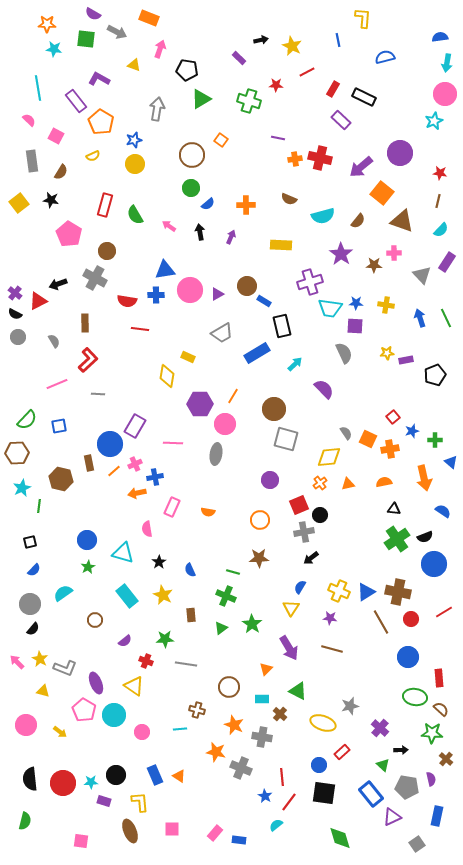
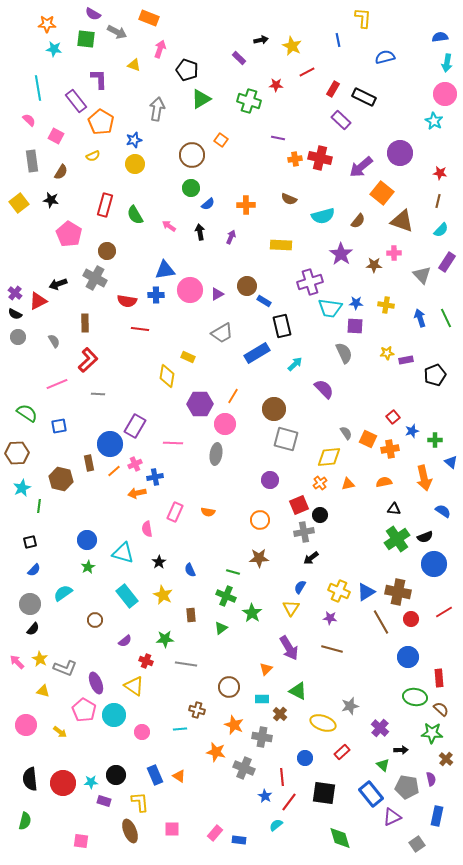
black pentagon at (187, 70): rotated 10 degrees clockwise
purple L-shape at (99, 79): rotated 60 degrees clockwise
cyan star at (434, 121): rotated 18 degrees counterclockwise
green semicircle at (27, 420): moved 7 px up; rotated 100 degrees counterclockwise
pink rectangle at (172, 507): moved 3 px right, 5 px down
green star at (252, 624): moved 11 px up
blue circle at (319, 765): moved 14 px left, 7 px up
gray cross at (241, 768): moved 3 px right
